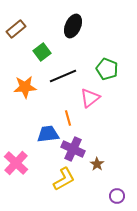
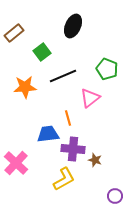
brown rectangle: moved 2 px left, 4 px down
purple cross: rotated 20 degrees counterclockwise
brown star: moved 2 px left, 4 px up; rotated 16 degrees counterclockwise
purple circle: moved 2 px left
